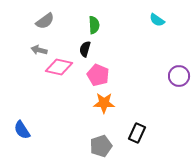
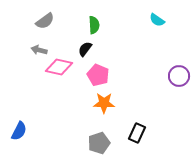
black semicircle: rotated 21 degrees clockwise
blue semicircle: moved 3 px left, 1 px down; rotated 120 degrees counterclockwise
gray pentagon: moved 2 px left, 3 px up
